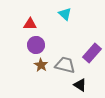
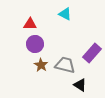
cyan triangle: rotated 16 degrees counterclockwise
purple circle: moved 1 px left, 1 px up
